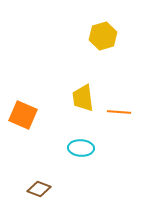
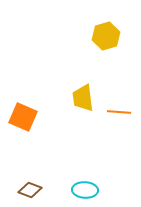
yellow hexagon: moved 3 px right
orange square: moved 2 px down
cyan ellipse: moved 4 px right, 42 px down
brown diamond: moved 9 px left, 1 px down
